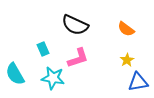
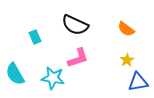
cyan rectangle: moved 8 px left, 12 px up
